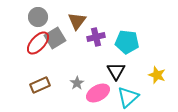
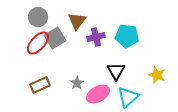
cyan pentagon: moved 6 px up
pink ellipse: moved 1 px down
